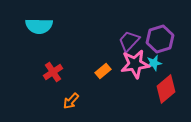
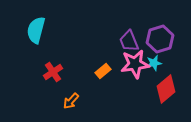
cyan semicircle: moved 3 px left, 4 px down; rotated 104 degrees clockwise
purple trapezoid: rotated 65 degrees counterclockwise
